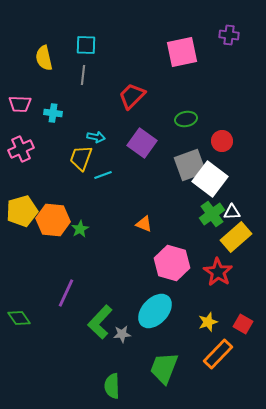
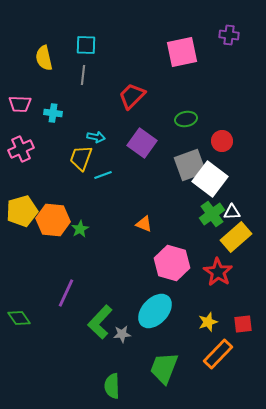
red square: rotated 36 degrees counterclockwise
